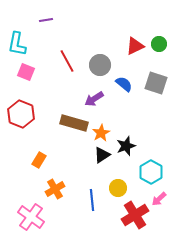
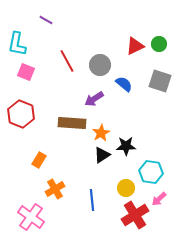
purple line: rotated 40 degrees clockwise
gray square: moved 4 px right, 2 px up
brown rectangle: moved 2 px left; rotated 12 degrees counterclockwise
black star: rotated 18 degrees clockwise
cyan hexagon: rotated 20 degrees counterclockwise
yellow circle: moved 8 px right
